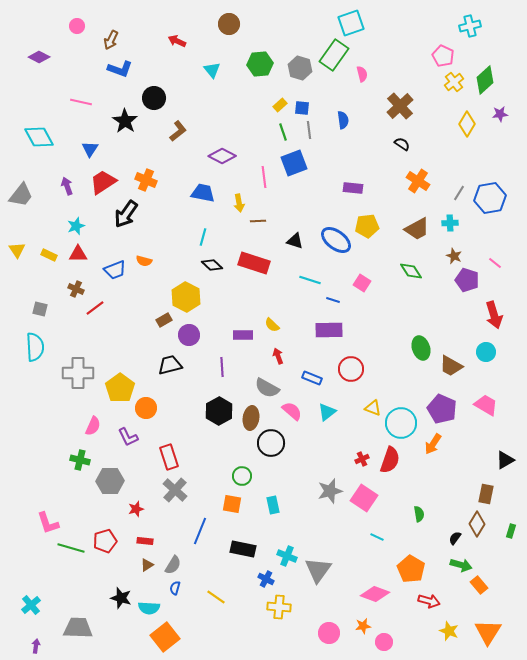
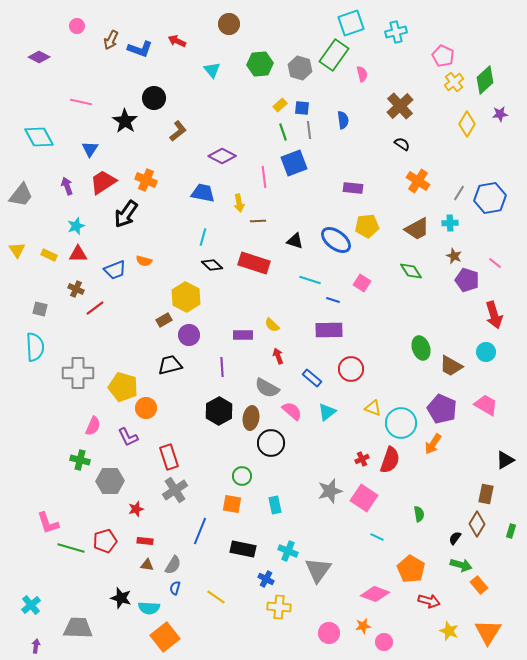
cyan cross at (470, 26): moved 74 px left, 6 px down
blue L-shape at (120, 69): moved 20 px right, 20 px up
blue rectangle at (312, 378): rotated 18 degrees clockwise
yellow pentagon at (120, 388): moved 3 px right, 1 px up; rotated 20 degrees counterclockwise
gray cross at (175, 490): rotated 15 degrees clockwise
cyan rectangle at (273, 505): moved 2 px right
cyan cross at (287, 556): moved 1 px right, 5 px up
brown triangle at (147, 565): rotated 40 degrees clockwise
